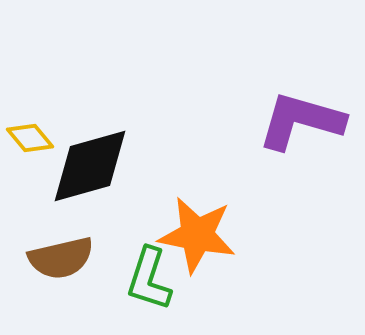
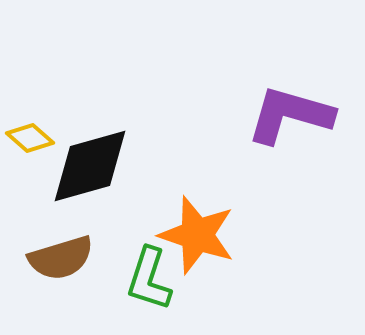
purple L-shape: moved 11 px left, 6 px up
yellow diamond: rotated 9 degrees counterclockwise
orange star: rotated 8 degrees clockwise
brown semicircle: rotated 4 degrees counterclockwise
